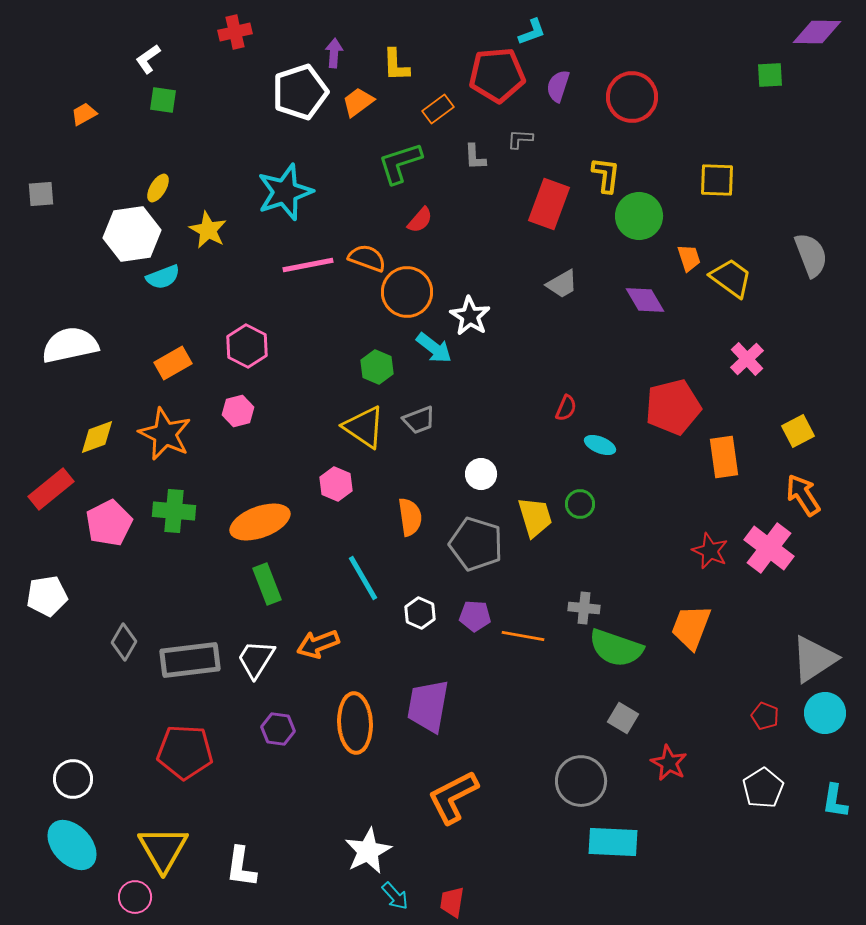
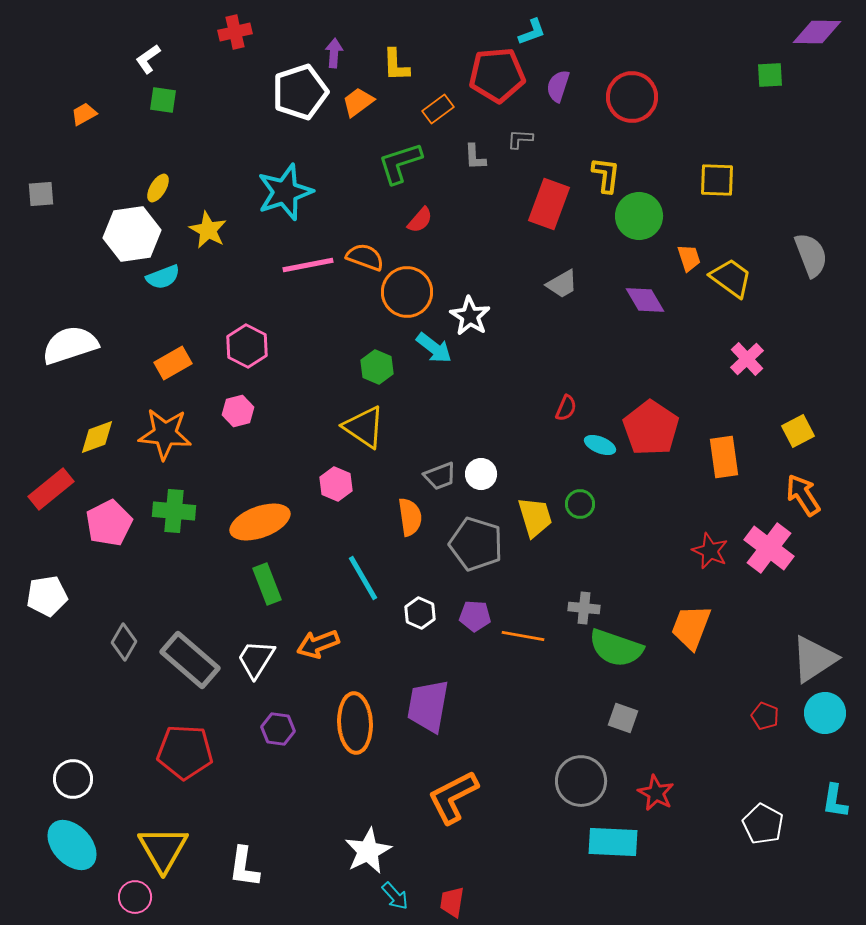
orange semicircle at (367, 258): moved 2 px left, 1 px up
white semicircle at (70, 345): rotated 6 degrees counterclockwise
red pentagon at (673, 407): moved 22 px left, 21 px down; rotated 24 degrees counterclockwise
gray trapezoid at (419, 420): moved 21 px right, 56 px down
orange star at (165, 434): rotated 20 degrees counterclockwise
gray rectangle at (190, 660): rotated 48 degrees clockwise
gray square at (623, 718): rotated 12 degrees counterclockwise
red star at (669, 763): moved 13 px left, 30 px down
white pentagon at (763, 788): moved 36 px down; rotated 12 degrees counterclockwise
white L-shape at (241, 867): moved 3 px right
